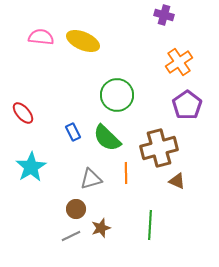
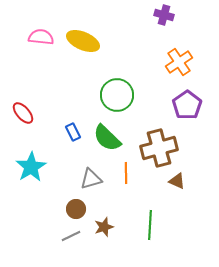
brown star: moved 3 px right, 1 px up
